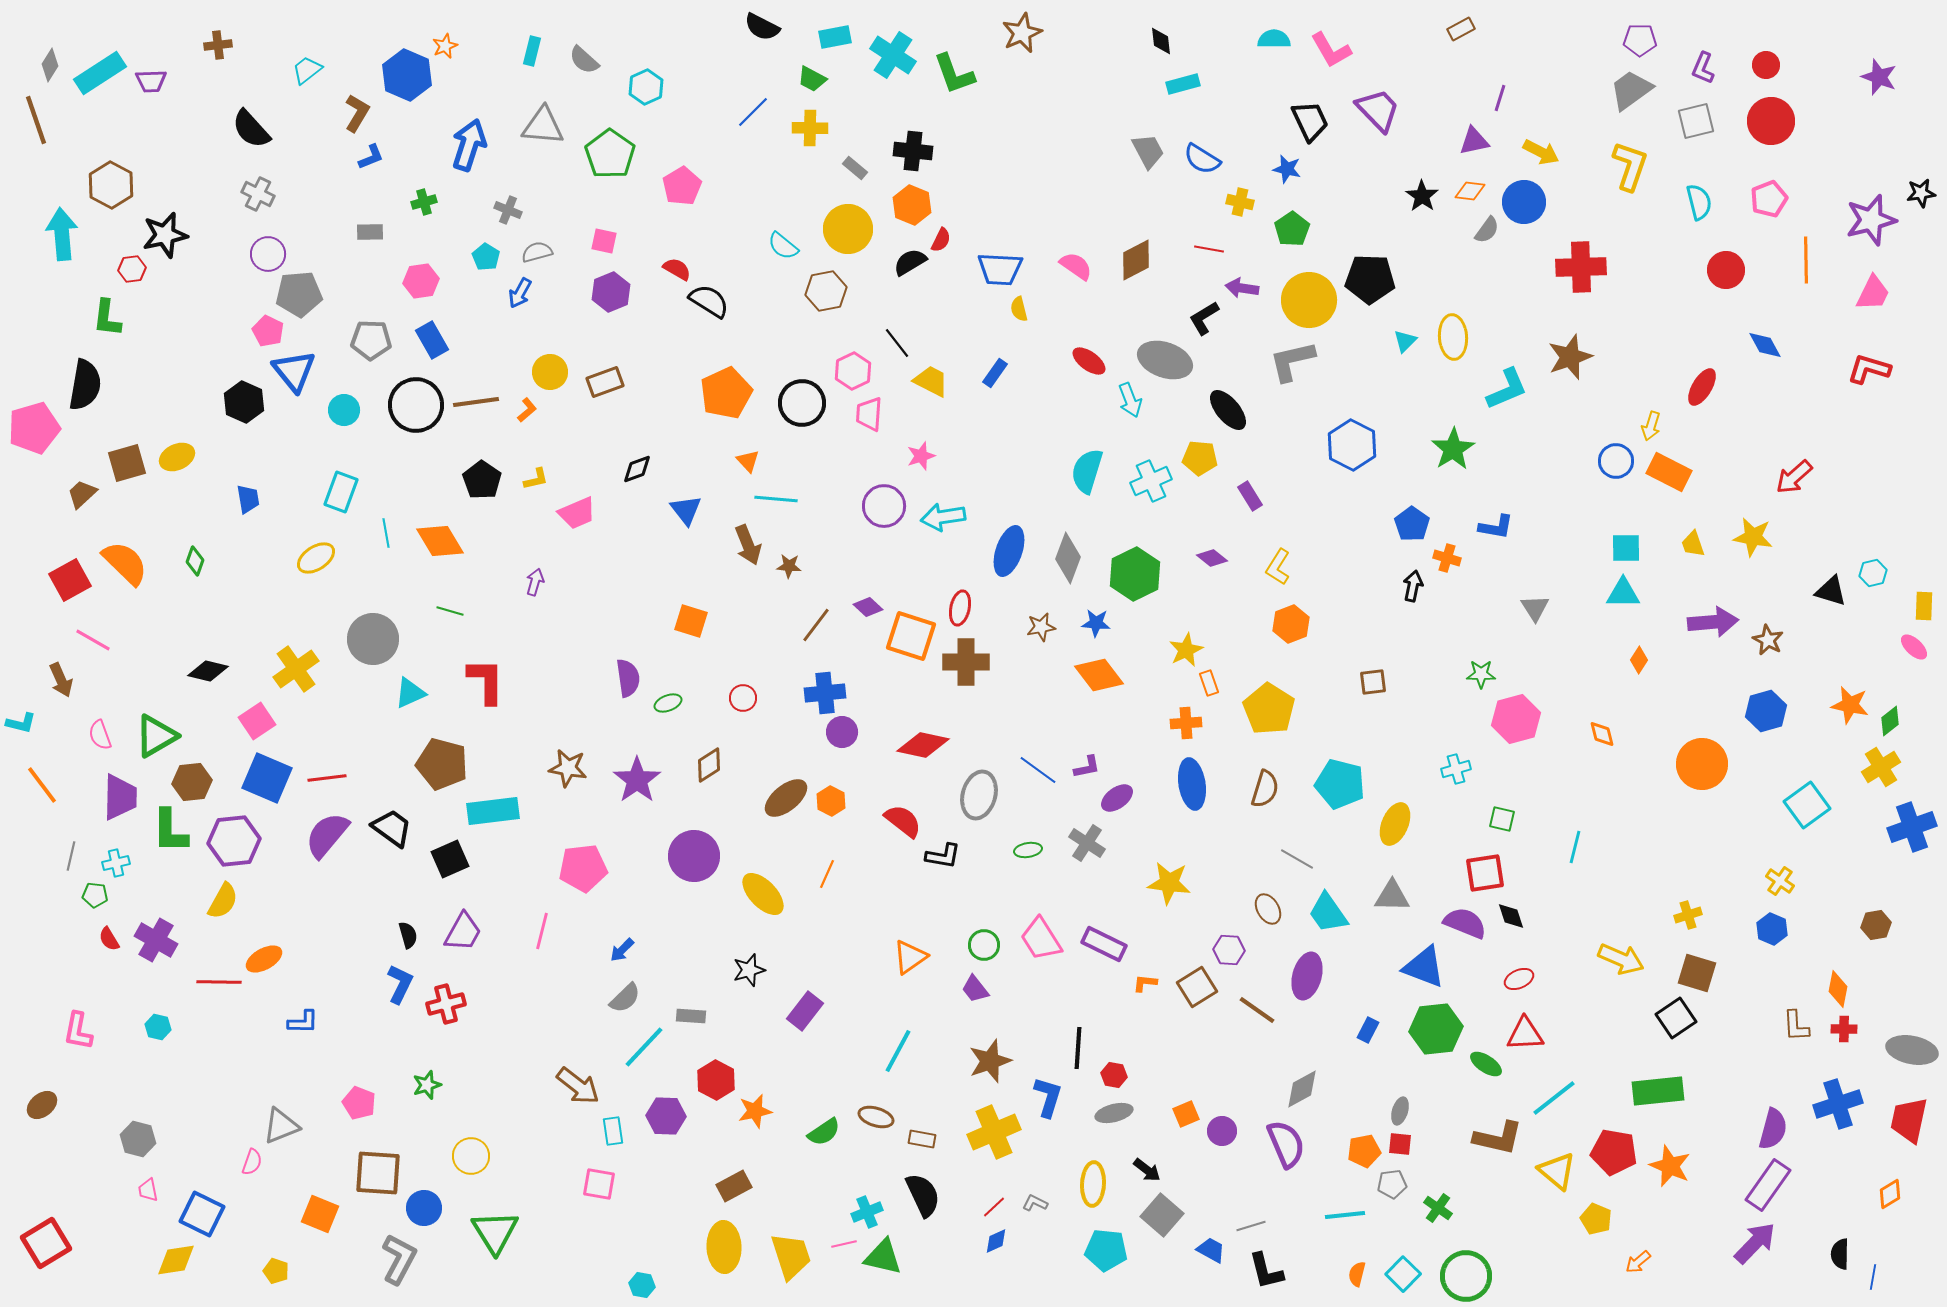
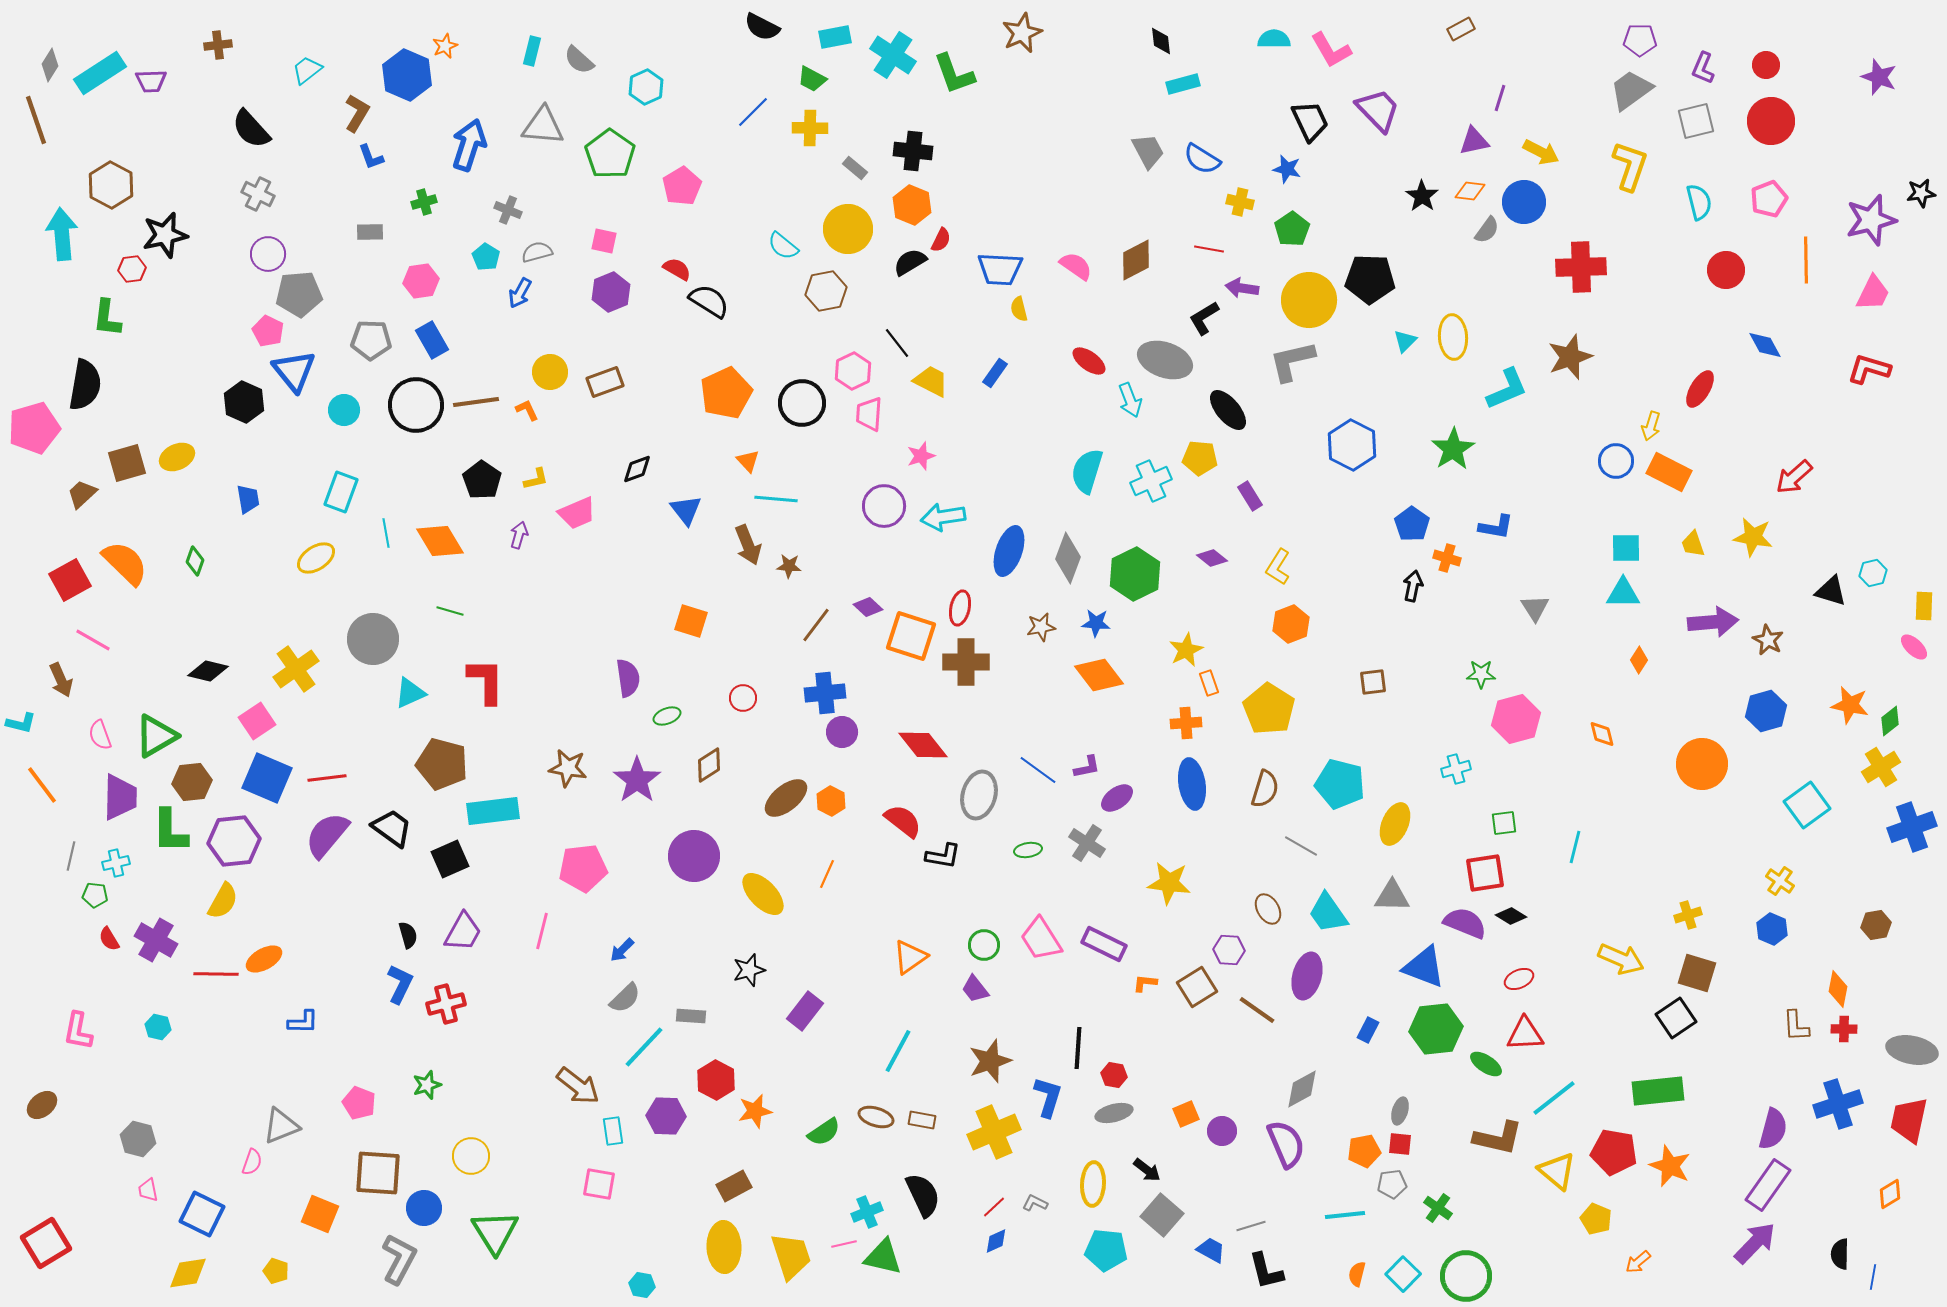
gray semicircle at (584, 60): moved 5 px left
blue L-shape at (371, 157): rotated 92 degrees clockwise
red ellipse at (1702, 387): moved 2 px left, 2 px down
orange L-shape at (527, 410): rotated 75 degrees counterclockwise
purple arrow at (535, 582): moved 16 px left, 47 px up
green ellipse at (668, 703): moved 1 px left, 13 px down
red diamond at (923, 745): rotated 39 degrees clockwise
green square at (1502, 819): moved 2 px right, 4 px down; rotated 20 degrees counterclockwise
gray line at (1297, 859): moved 4 px right, 13 px up
black diamond at (1511, 916): rotated 40 degrees counterclockwise
red line at (219, 982): moved 3 px left, 8 px up
brown rectangle at (922, 1139): moved 19 px up
yellow diamond at (176, 1260): moved 12 px right, 13 px down
